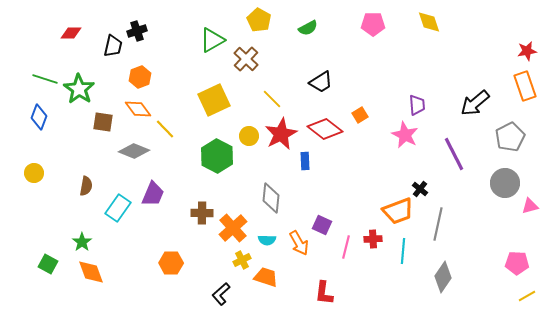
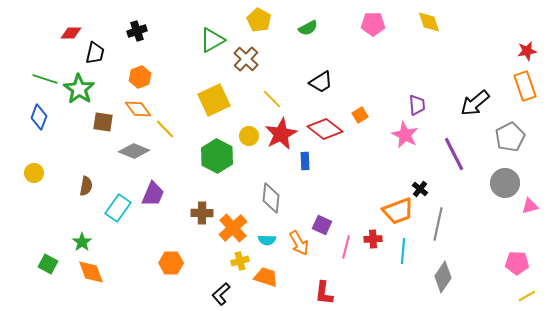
black trapezoid at (113, 46): moved 18 px left, 7 px down
yellow cross at (242, 260): moved 2 px left, 1 px down; rotated 12 degrees clockwise
